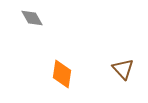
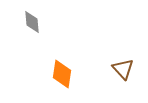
gray diamond: moved 4 px down; rotated 25 degrees clockwise
